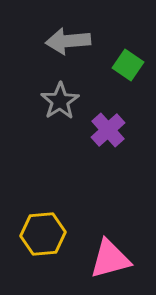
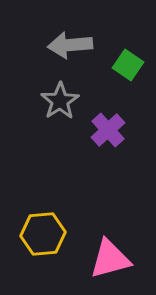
gray arrow: moved 2 px right, 4 px down
